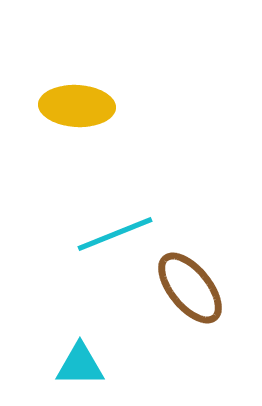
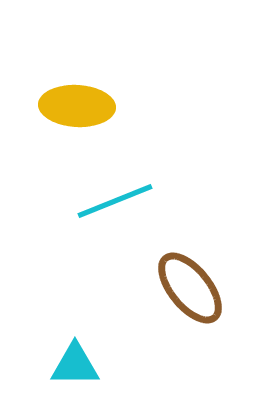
cyan line: moved 33 px up
cyan triangle: moved 5 px left
